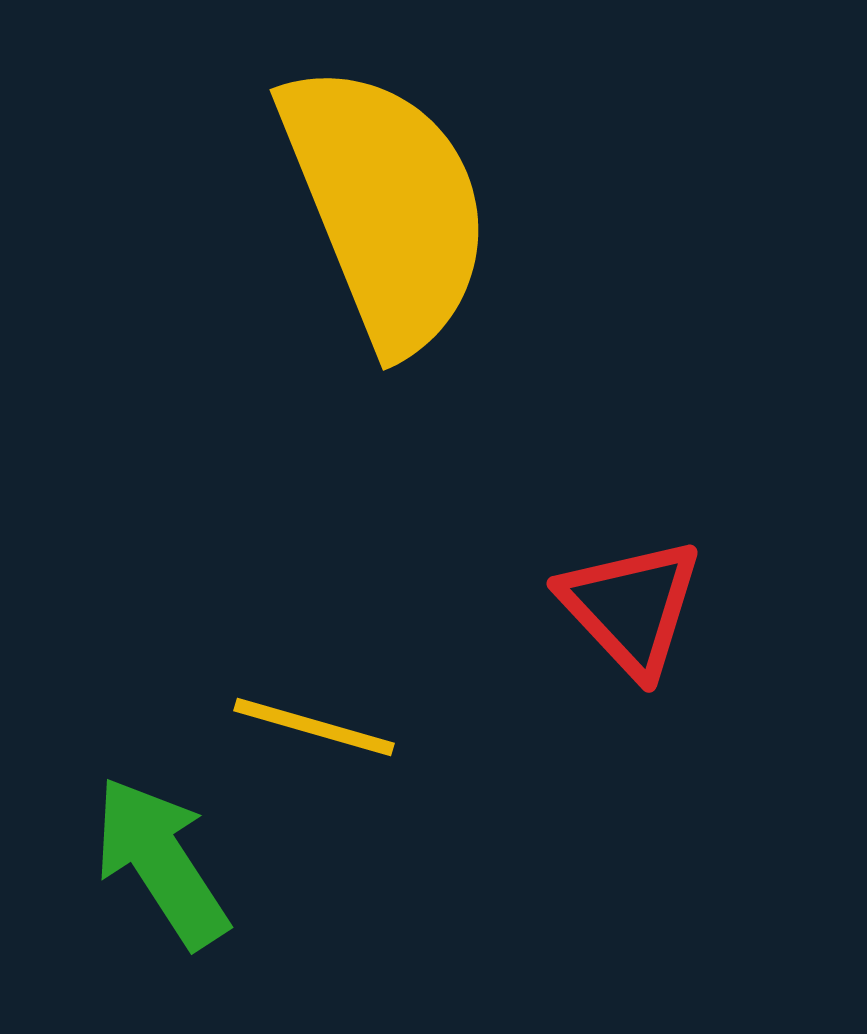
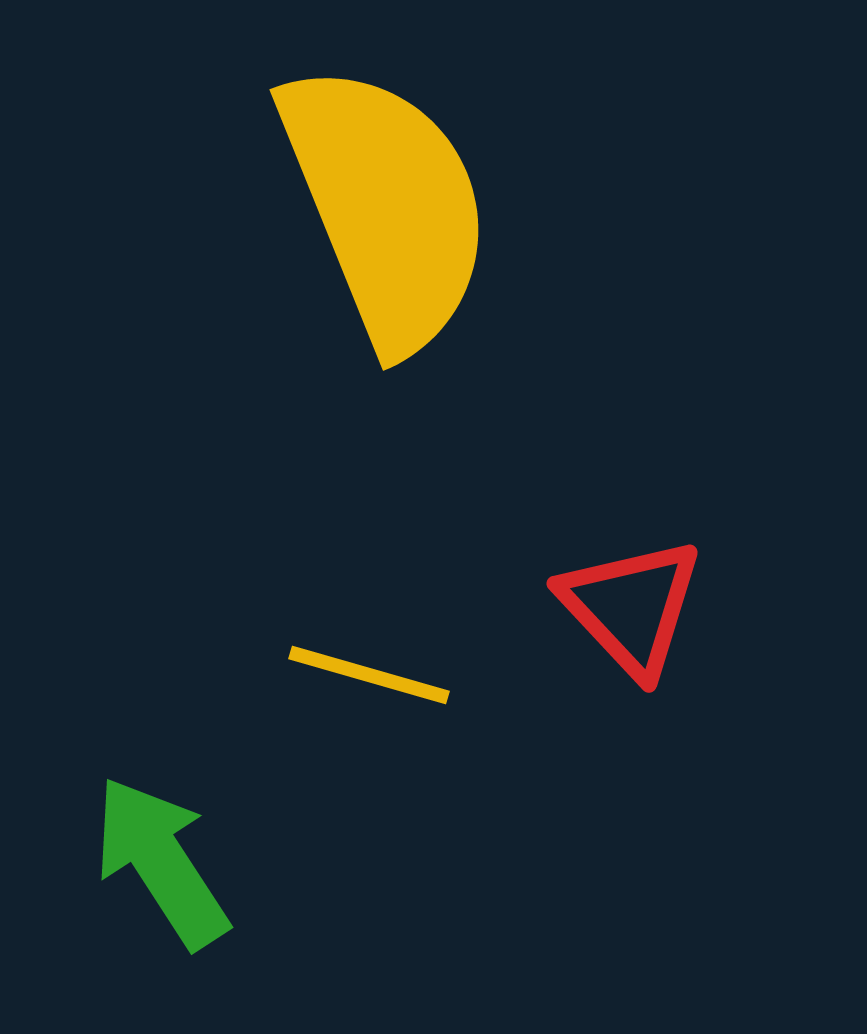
yellow line: moved 55 px right, 52 px up
